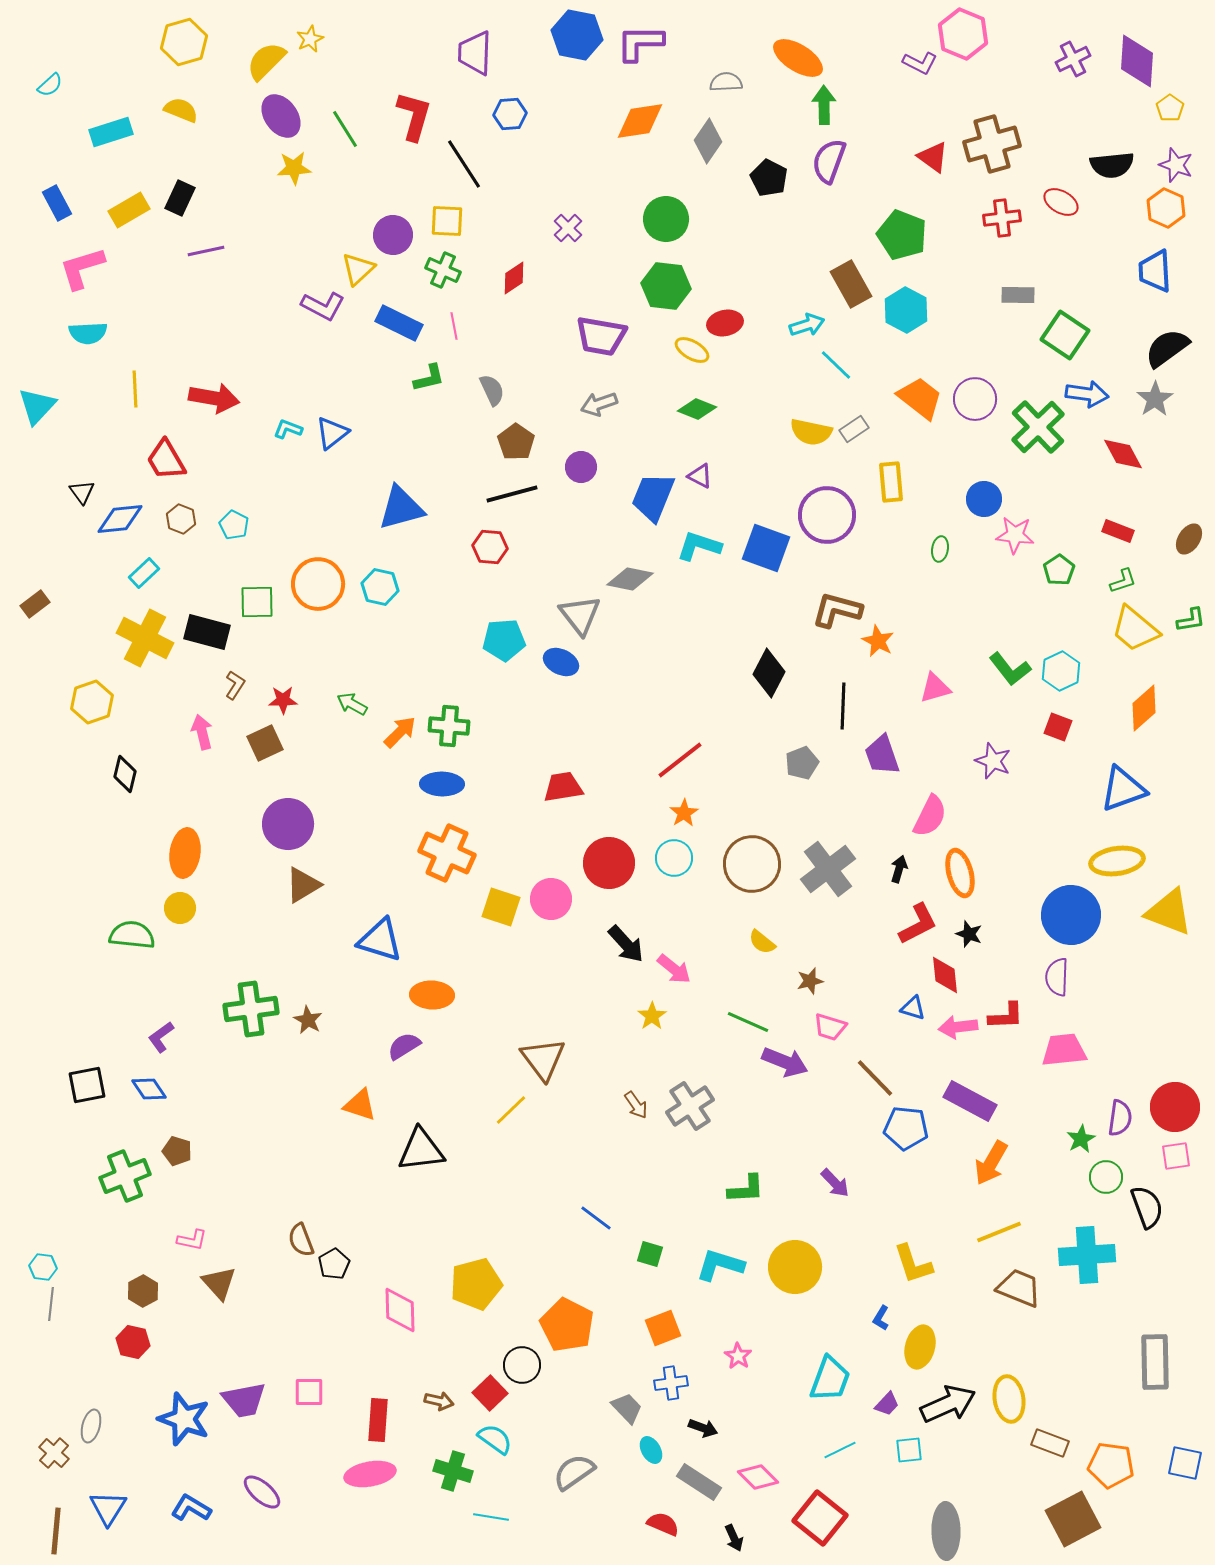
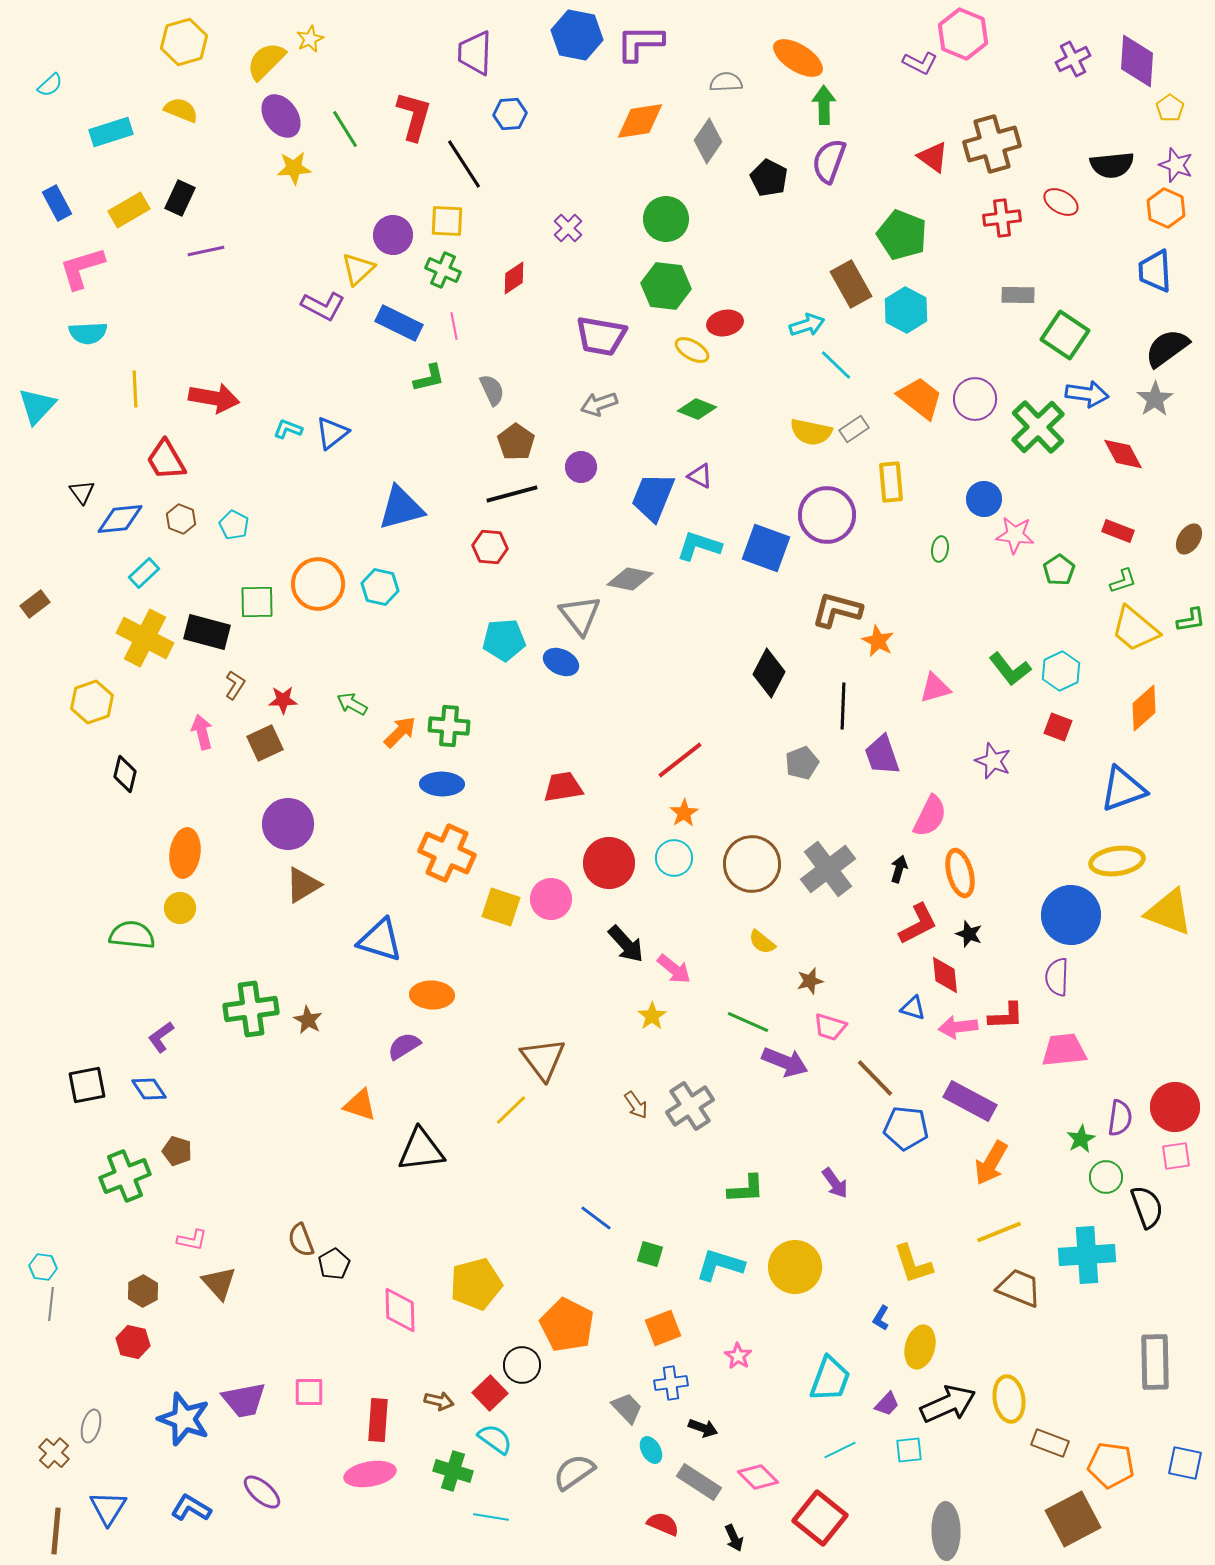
purple arrow at (835, 1183): rotated 8 degrees clockwise
